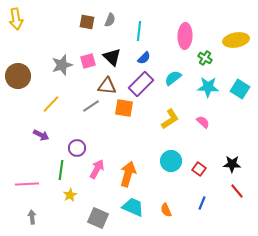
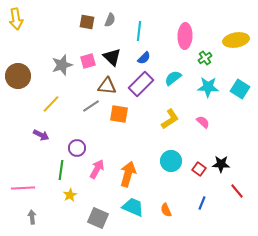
green cross: rotated 24 degrees clockwise
orange square: moved 5 px left, 6 px down
black star: moved 11 px left
pink line: moved 4 px left, 4 px down
